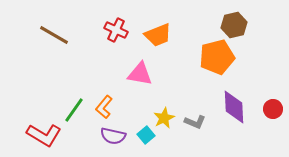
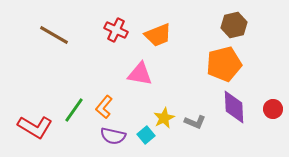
orange pentagon: moved 7 px right, 7 px down
red L-shape: moved 9 px left, 8 px up
